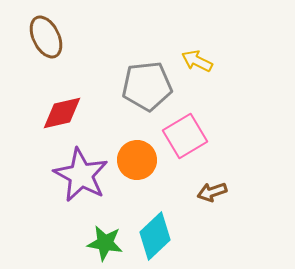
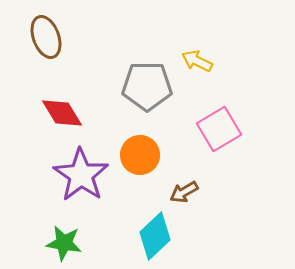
brown ellipse: rotated 6 degrees clockwise
gray pentagon: rotated 6 degrees clockwise
red diamond: rotated 72 degrees clockwise
pink square: moved 34 px right, 7 px up
orange circle: moved 3 px right, 5 px up
purple star: rotated 6 degrees clockwise
brown arrow: moved 28 px left; rotated 12 degrees counterclockwise
green star: moved 41 px left
